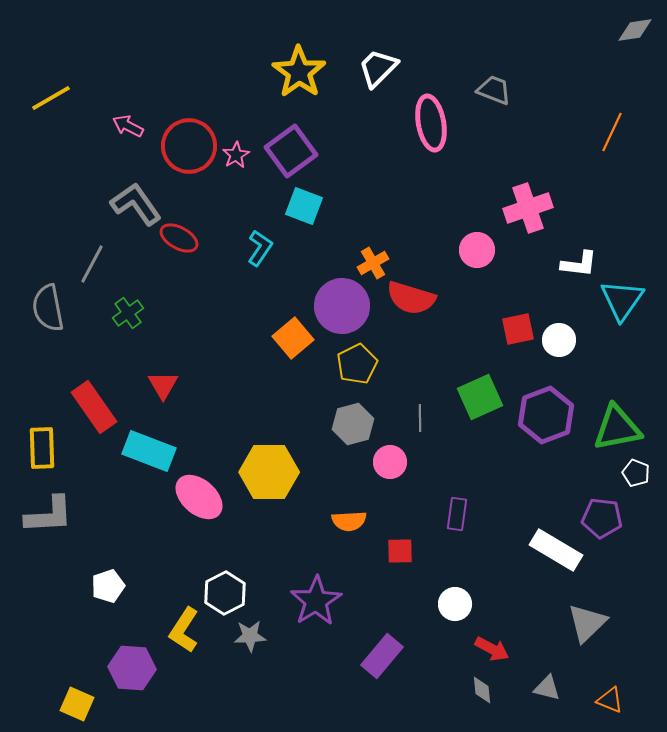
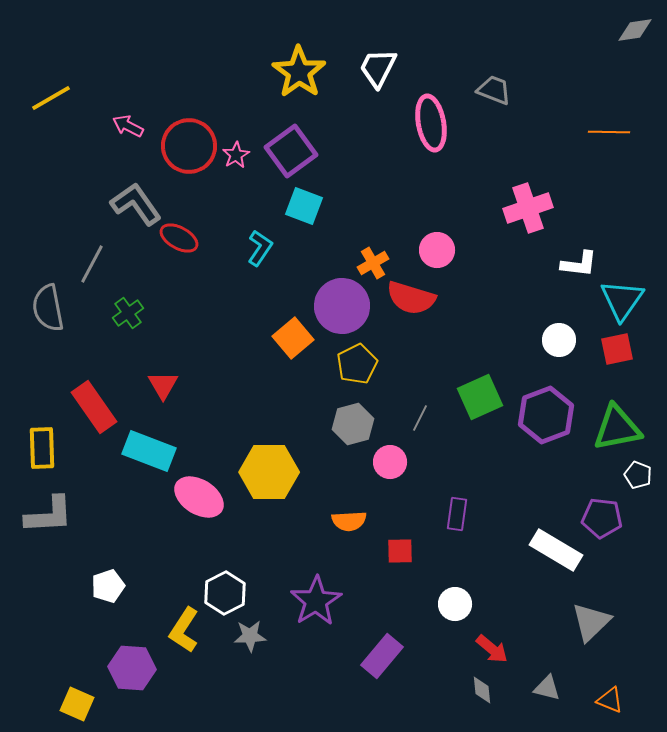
white trapezoid at (378, 68): rotated 18 degrees counterclockwise
orange line at (612, 132): moved 3 px left; rotated 66 degrees clockwise
pink circle at (477, 250): moved 40 px left
red square at (518, 329): moved 99 px right, 20 px down
gray line at (420, 418): rotated 28 degrees clockwise
white pentagon at (636, 473): moved 2 px right, 2 px down
pink ellipse at (199, 497): rotated 9 degrees counterclockwise
gray triangle at (587, 623): moved 4 px right, 1 px up
red arrow at (492, 649): rotated 12 degrees clockwise
